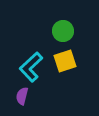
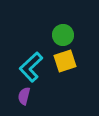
green circle: moved 4 px down
purple semicircle: moved 2 px right
